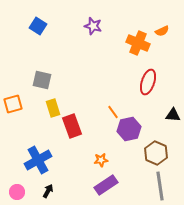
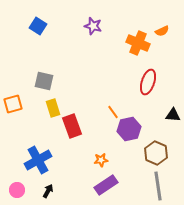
gray square: moved 2 px right, 1 px down
gray line: moved 2 px left
pink circle: moved 2 px up
